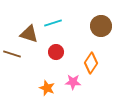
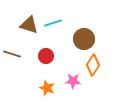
brown circle: moved 17 px left, 13 px down
brown triangle: moved 9 px up
red circle: moved 10 px left, 4 px down
orange diamond: moved 2 px right, 2 px down
pink star: moved 1 px up
